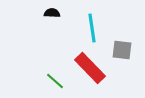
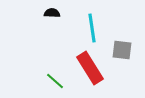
red rectangle: rotated 12 degrees clockwise
